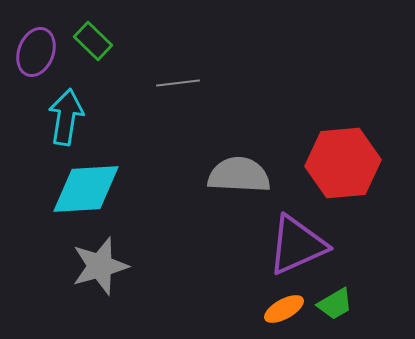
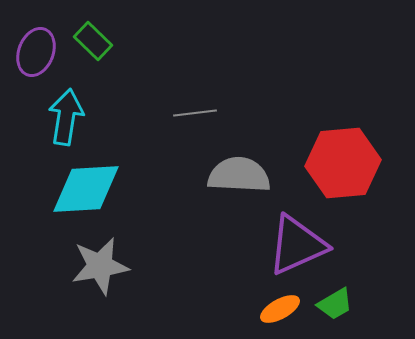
gray line: moved 17 px right, 30 px down
gray star: rotated 6 degrees clockwise
orange ellipse: moved 4 px left
